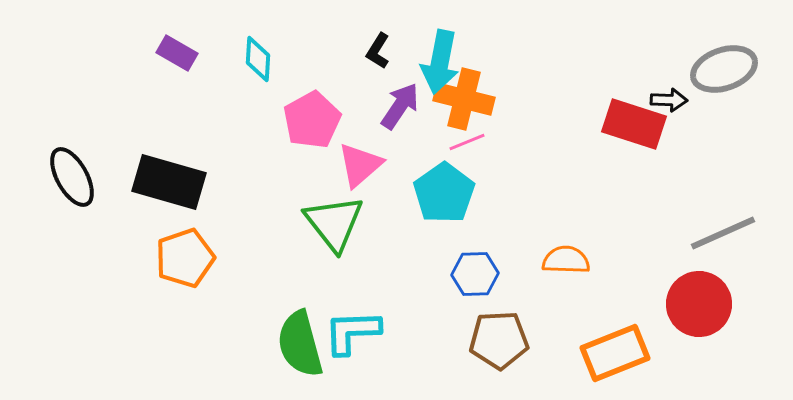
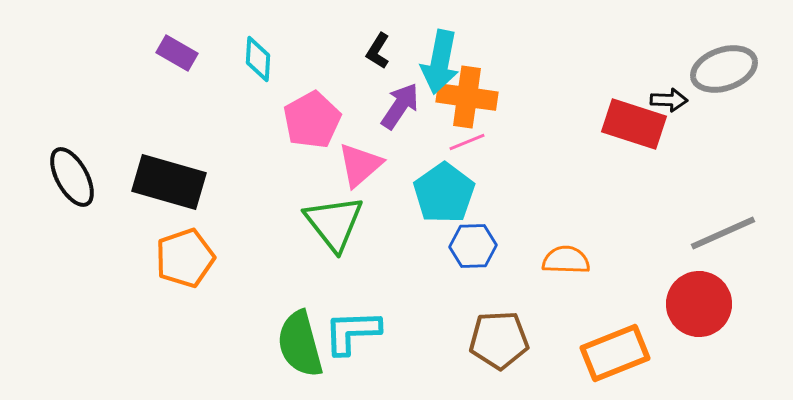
orange cross: moved 3 px right, 2 px up; rotated 6 degrees counterclockwise
blue hexagon: moved 2 px left, 28 px up
